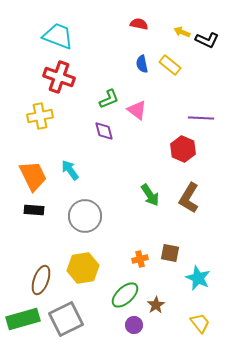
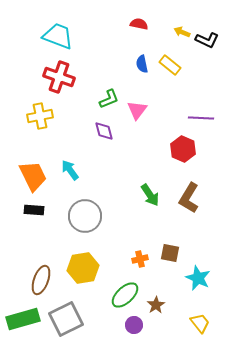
pink triangle: rotated 30 degrees clockwise
